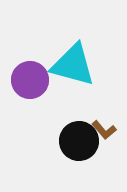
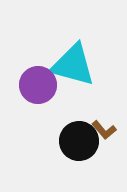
purple circle: moved 8 px right, 5 px down
